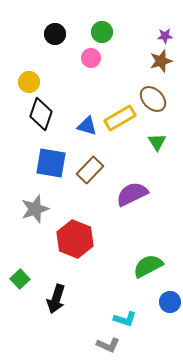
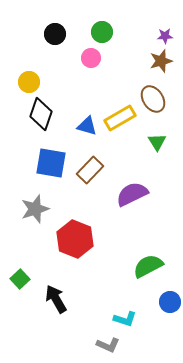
brown ellipse: rotated 12 degrees clockwise
black arrow: rotated 132 degrees clockwise
